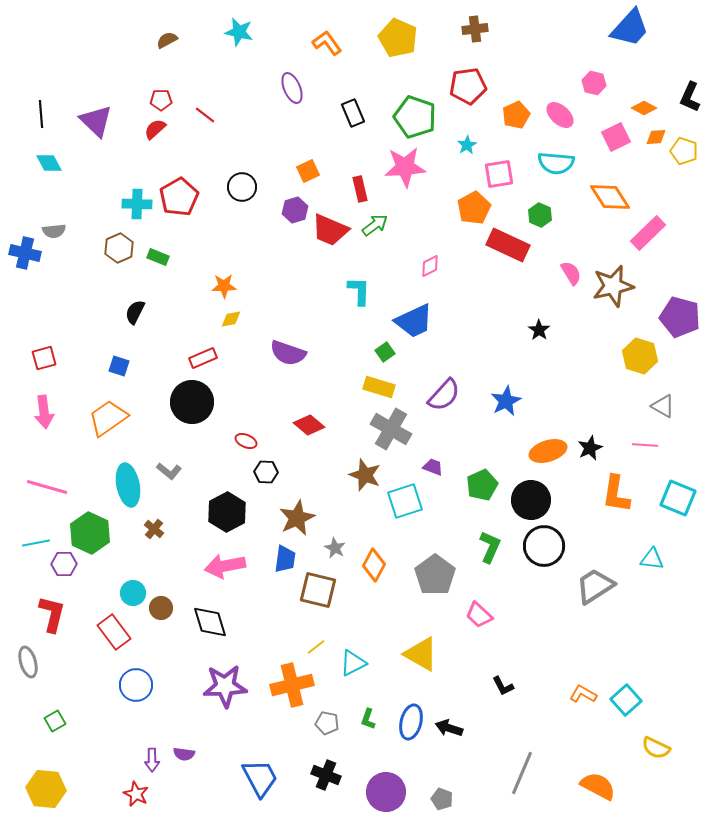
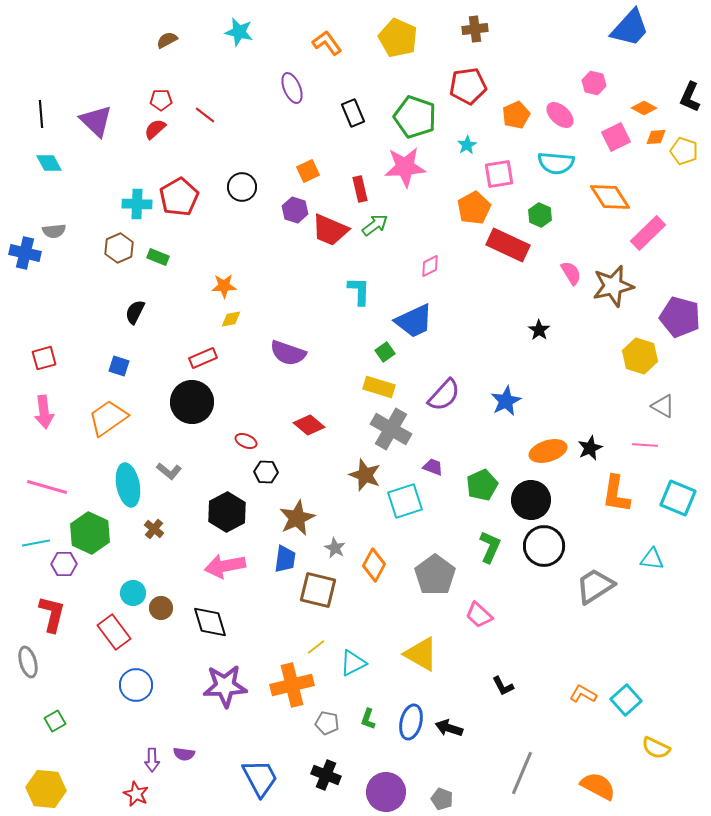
purple hexagon at (295, 210): rotated 25 degrees counterclockwise
